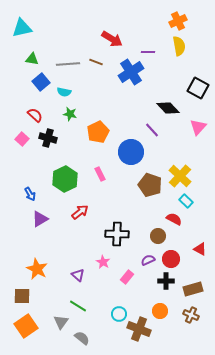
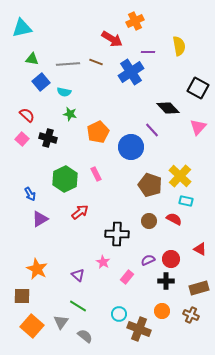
orange cross at (178, 21): moved 43 px left
red semicircle at (35, 115): moved 8 px left
blue circle at (131, 152): moved 5 px up
pink rectangle at (100, 174): moved 4 px left
cyan rectangle at (186, 201): rotated 32 degrees counterclockwise
brown circle at (158, 236): moved 9 px left, 15 px up
brown rectangle at (193, 289): moved 6 px right, 1 px up
orange circle at (160, 311): moved 2 px right
orange square at (26, 326): moved 6 px right; rotated 15 degrees counterclockwise
gray semicircle at (82, 338): moved 3 px right, 2 px up
